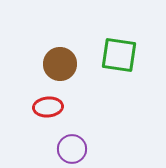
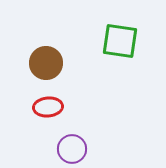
green square: moved 1 px right, 14 px up
brown circle: moved 14 px left, 1 px up
